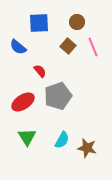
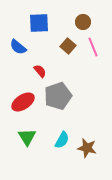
brown circle: moved 6 px right
